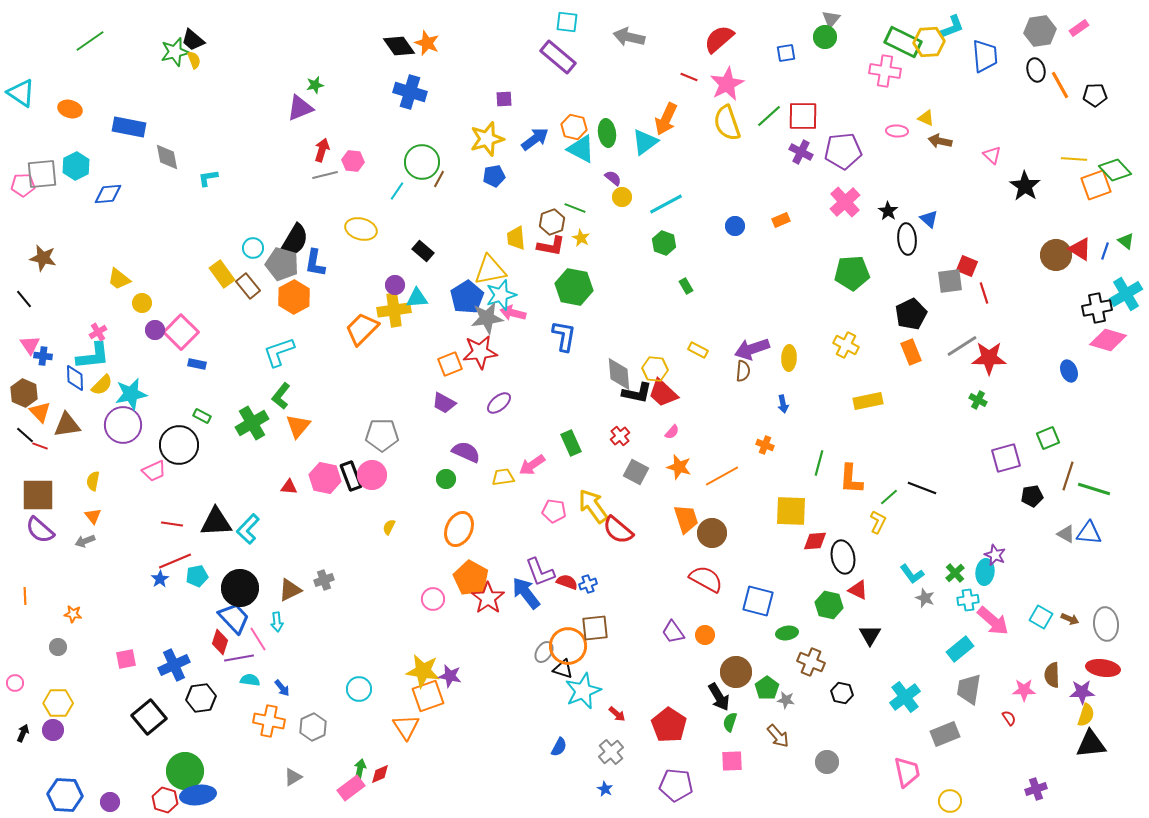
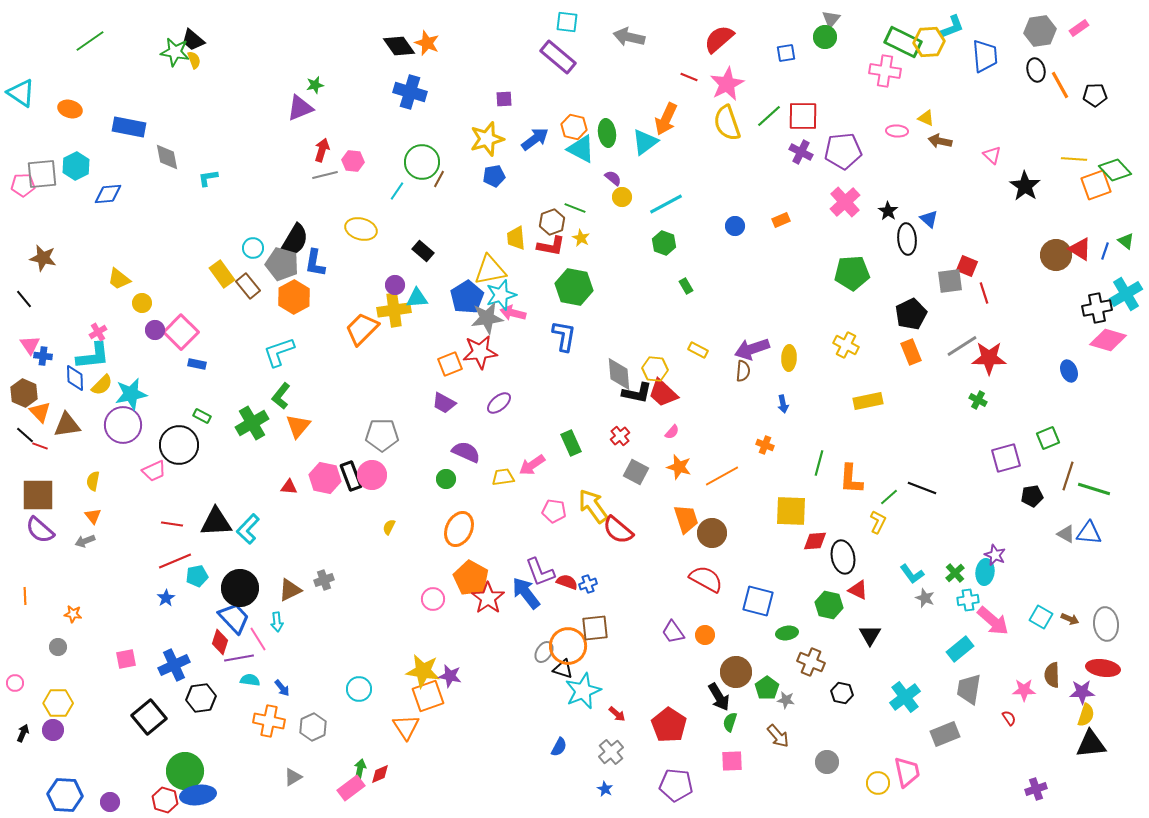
green star at (175, 52): rotated 24 degrees clockwise
blue star at (160, 579): moved 6 px right, 19 px down
yellow circle at (950, 801): moved 72 px left, 18 px up
